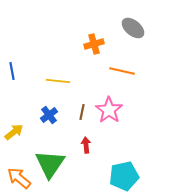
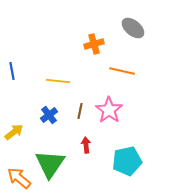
brown line: moved 2 px left, 1 px up
cyan pentagon: moved 3 px right, 15 px up
